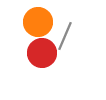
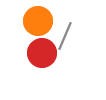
orange circle: moved 1 px up
